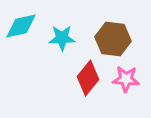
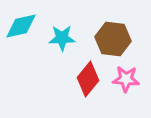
red diamond: moved 1 px down
